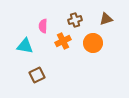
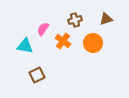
pink semicircle: moved 3 px down; rotated 32 degrees clockwise
orange cross: rotated 28 degrees counterclockwise
